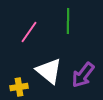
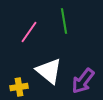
green line: moved 4 px left; rotated 10 degrees counterclockwise
purple arrow: moved 6 px down
